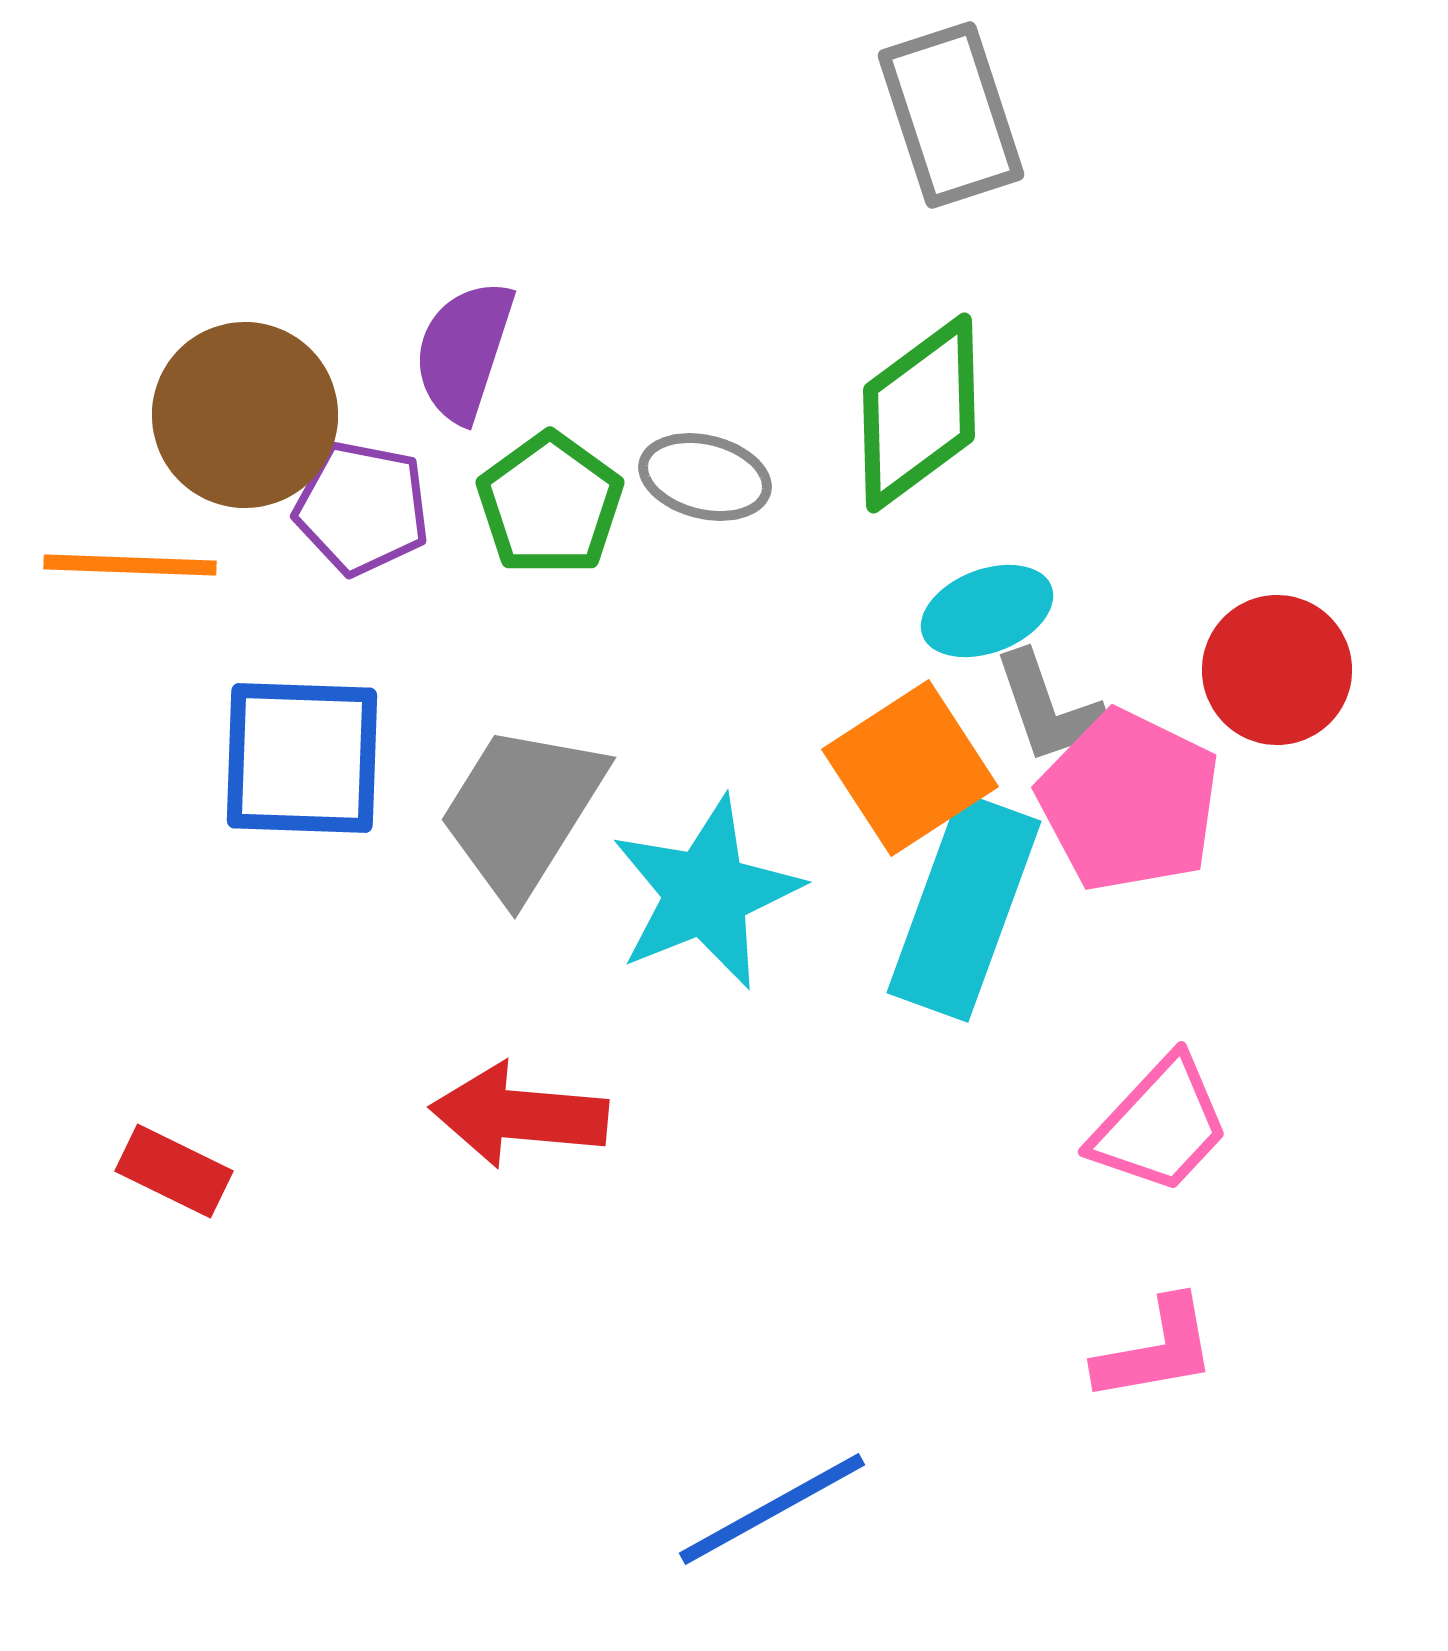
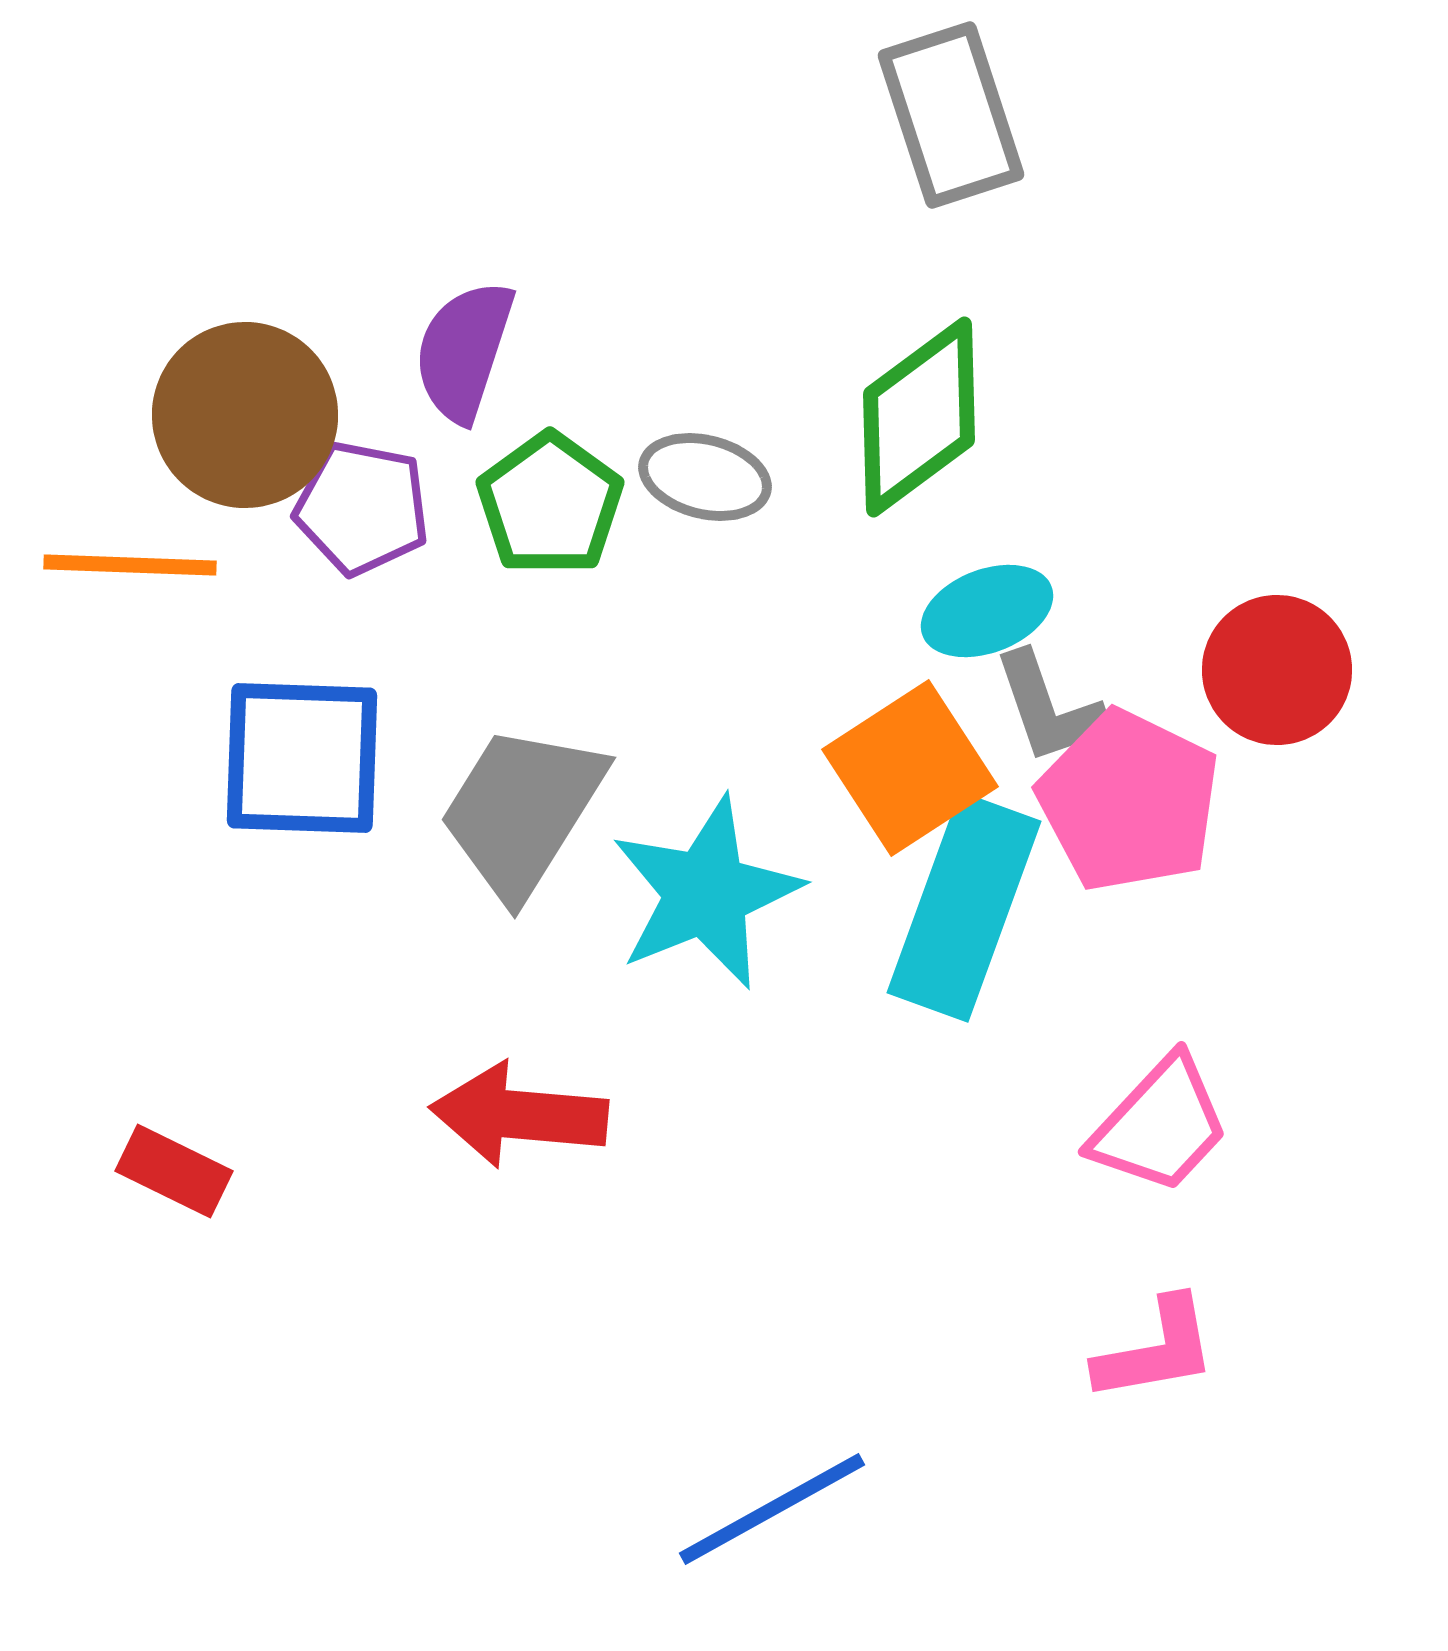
green diamond: moved 4 px down
